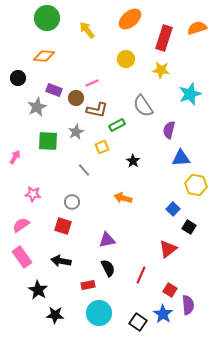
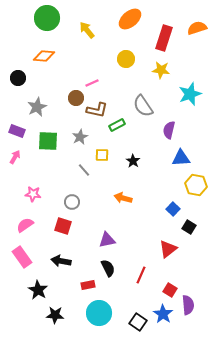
purple rectangle at (54, 90): moved 37 px left, 41 px down
gray star at (76, 132): moved 4 px right, 5 px down
yellow square at (102, 147): moved 8 px down; rotated 24 degrees clockwise
pink semicircle at (21, 225): moved 4 px right
